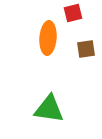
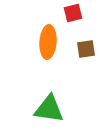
orange ellipse: moved 4 px down
